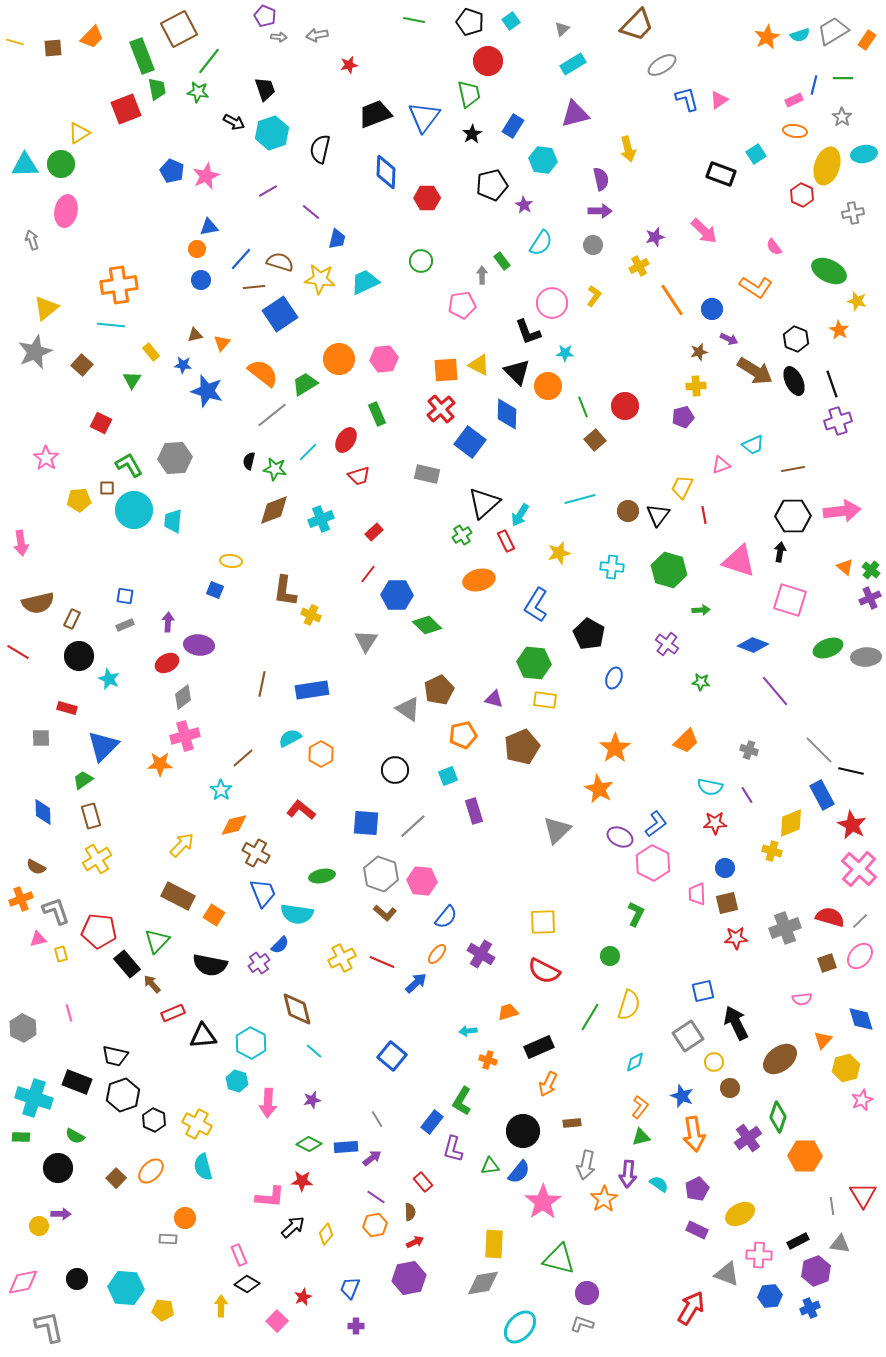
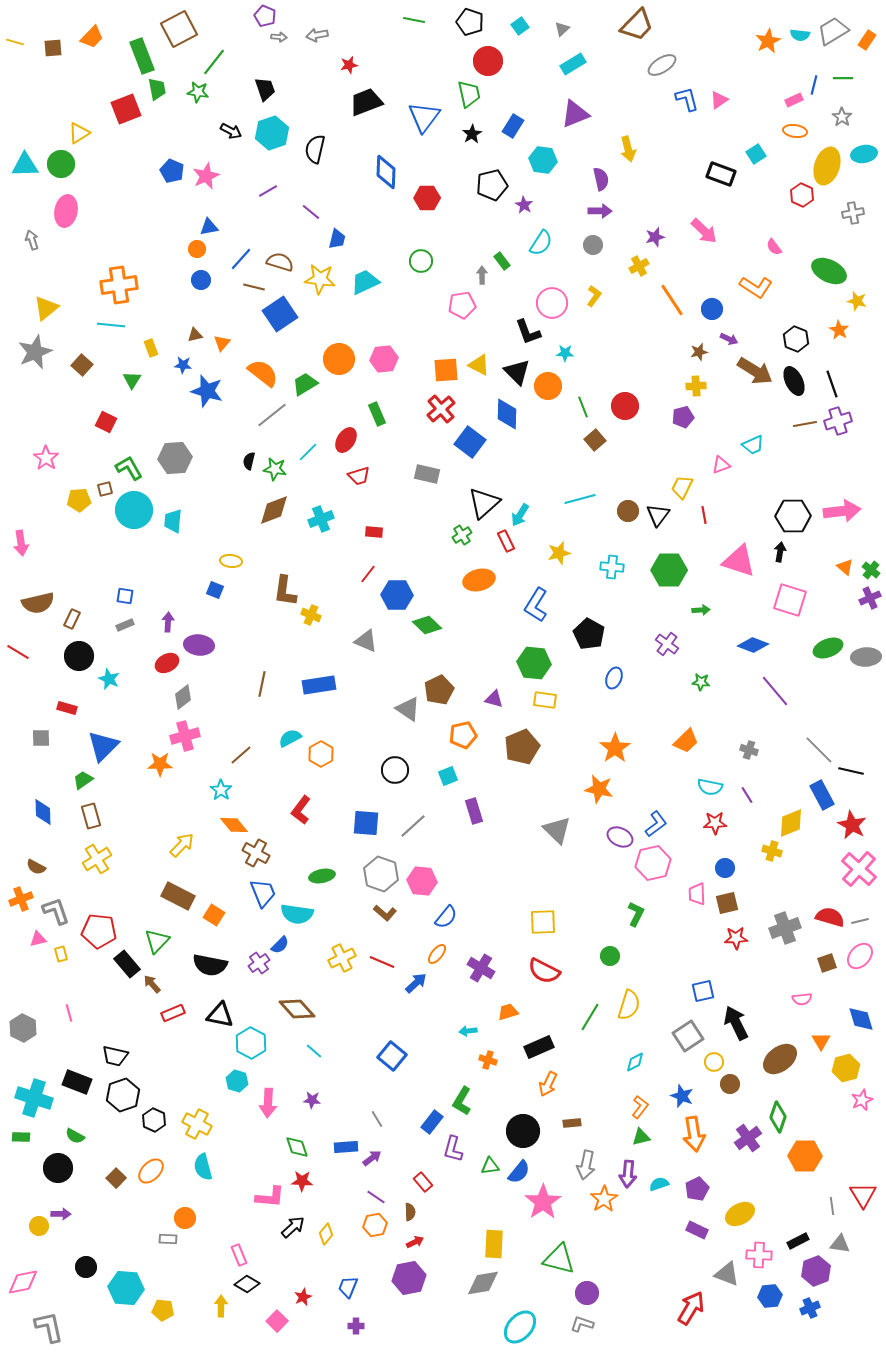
cyan square at (511, 21): moved 9 px right, 5 px down
cyan semicircle at (800, 35): rotated 24 degrees clockwise
orange star at (767, 37): moved 1 px right, 4 px down
green line at (209, 61): moved 5 px right, 1 px down
black trapezoid at (375, 114): moved 9 px left, 12 px up
purple triangle at (575, 114): rotated 8 degrees counterclockwise
black arrow at (234, 122): moved 3 px left, 9 px down
black semicircle at (320, 149): moved 5 px left
brown line at (254, 287): rotated 20 degrees clockwise
yellow rectangle at (151, 352): moved 4 px up; rotated 18 degrees clockwise
red square at (101, 423): moved 5 px right, 1 px up
green L-shape at (129, 465): moved 3 px down
brown line at (793, 469): moved 12 px right, 45 px up
brown square at (107, 488): moved 2 px left, 1 px down; rotated 14 degrees counterclockwise
red rectangle at (374, 532): rotated 48 degrees clockwise
green hexagon at (669, 570): rotated 16 degrees counterclockwise
gray triangle at (366, 641): rotated 40 degrees counterclockwise
blue rectangle at (312, 690): moved 7 px right, 5 px up
brown line at (243, 758): moved 2 px left, 3 px up
orange star at (599, 789): rotated 16 degrees counterclockwise
red L-shape at (301, 810): rotated 92 degrees counterclockwise
orange diamond at (234, 825): rotated 64 degrees clockwise
gray triangle at (557, 830): rotated 32 degrees counterclockwise
pink hexagon at (653, 863): rotated 20 degrees clockwise
gray line at (860, 921): rotated 30 degrees clockwise
purple cross at (481, 954): moved 14 px down
brown diamond at (297, 1009): rotated 27 degrees counterclockwise
black triangle at (203, 1036): moved 17 px right, 21 px up; rotated 16 degrees clockwise
orange triangle at (823, 1040): moved 2 px left, 1 px down; rotated 12 degrees counterclockwise
brown circle at (730, 1088): moved 4 px up
purple star at (312, 1100): rotated 18 degrees clockwise
green diamond at (309, 1144): moved 12 px left, 3 px down; rotated 45 degrees clockwise
cyan semicircle at (659, 1184): rotated 54 degrees counterclockwise
black circle at (77, 1279): moved 9 px right, 12 px up
blue trapezoid at (350, 1288): moved 2 px left, 1 px up
